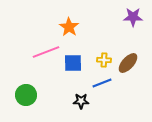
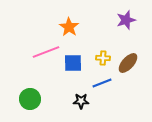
purple star: moved 7 px left, 3 px down; rotated 18 degrees counterclockwise
yellow cross: moved 1 px left, 2 px up
green circle: moved 4 px right, 4 px down
